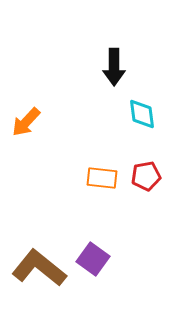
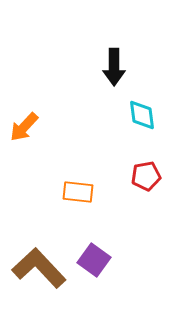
cyan diamond: moved 1 px down
orange arrow: moved 2 px left, 5 px down
orange rectangle: moved 24 px left, 14 px down
purple square: moved 1 px right, 1 px down
brown L-shape: rotated 8 degrees clockwise
